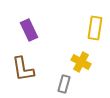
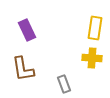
purple rectangle: moved 2 px left
yellow cross: moved 11 px right, 4 px up; rotated 24 degrees counterclockwise
gray rectangle: rotated 36 degrees counterclockwise
